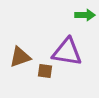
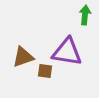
green arrow: rotated 84 degrees counterclockwise
brown triangle: moved 3 px right
